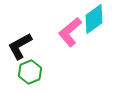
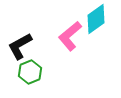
cyan diamond: moved 2 px right
pink L-shape: moved 4 px down
